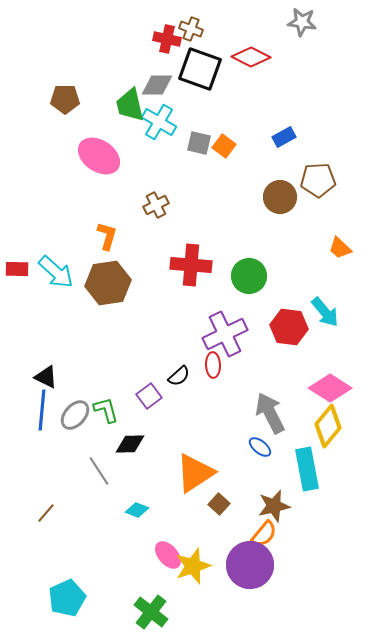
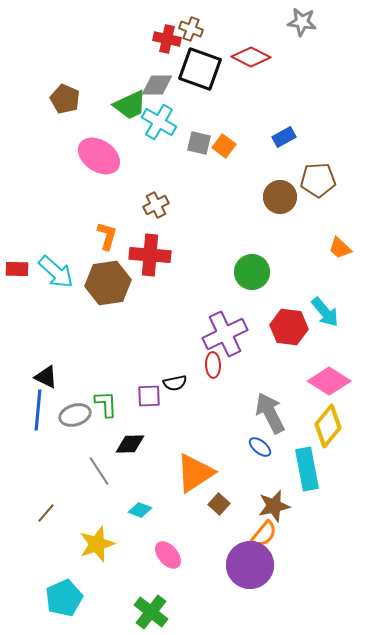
brown pentagon at (65, 99): rotated 24 degrees clockwise
green trapezoid at (130, 105): rotated 102 degrees counterclockwise
red cross at (191, 265): moved 41 px left, 10 px up
green circle at (249, 276): moved 3 px right, 4 px up
black semicircle at (179, 376): moved 4 px left, 7 px down; rotated 30 degrees clockwise
pink diamond at (330, 388): moved 1 px left, 7 px up
purple square at (149, 396): rotated 35 degrees clockwise
blue line at (42, 410): moved 4 px left
green L-shape at (106, 410): moved 6 px up; rotated 12 degrees clockwise
gray ellipse at (75, 415): rotated 32 degrees clockwise
cyan diamond at (137, 510): moved 3 px right
yellow star at (193, 566): moved 96 px left, 22 px up
cyan pentagon at (67, 598): moved 3 px left
